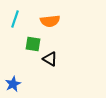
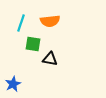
cyan line: moved 6 px right, 4 px down
black triangle: rotated 21 degrees counterclockwise
